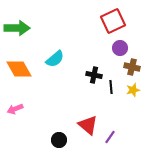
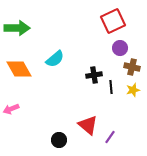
black cross: rotated 21 degrees counterclockwise
pink arrow: moved 4 px left
